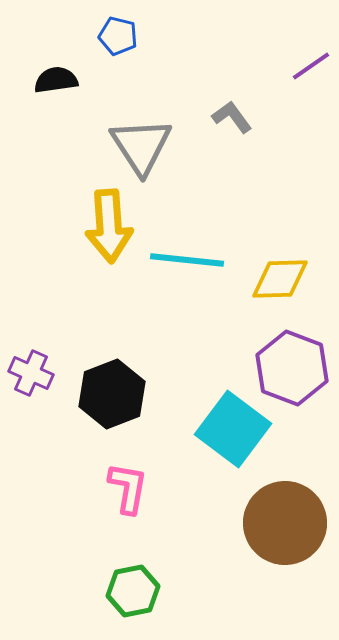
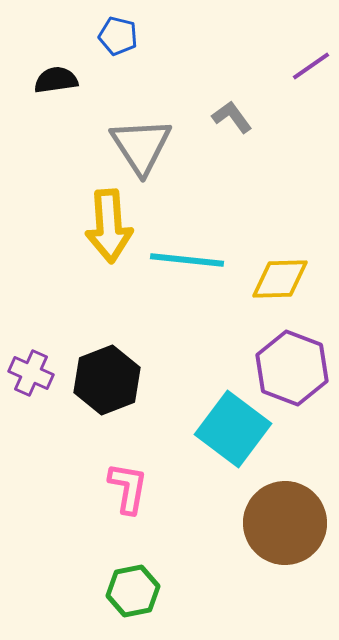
black hexagon: moved 5 px left, 14 px up
